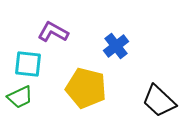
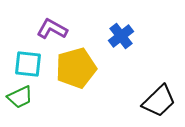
purple L-shape: moved 1 px left, 3 px up
blue cross: moved 5 px right, 10 px up
yellow pentagon: moved 10 px left, 20 px up; rotated 30 degrees counterclockwise
black trapezoid: rotated 87 degrees counterclockwise
